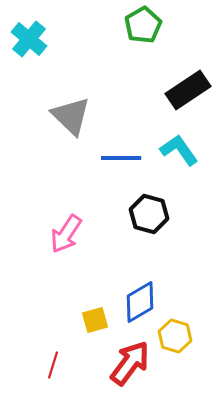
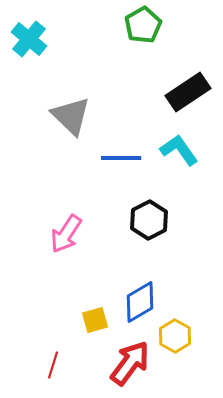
black rectangle: moved 2 px down
black hexagon: moved 6 px down; rotated 18 degrees clockwise
yellow hexagon: rotated 12 degrees clockwise
